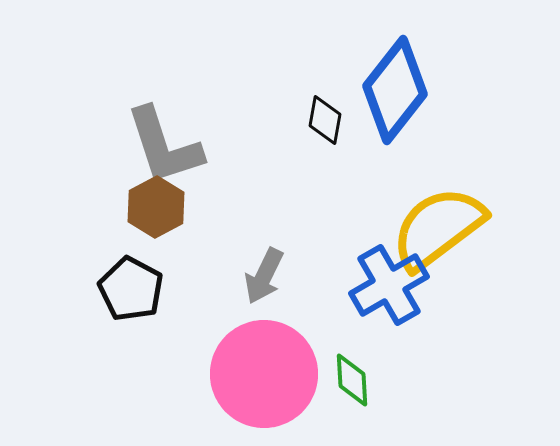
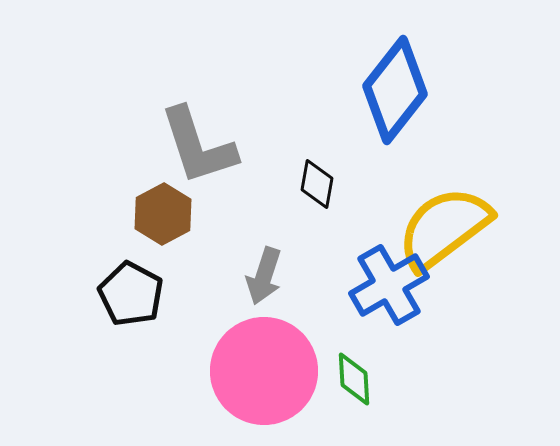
black diamond: moved 8 px left, 64 px down
gray L-shape: moved 34 px right
brown hexagon: moved 7 px right, 7 px down
yellow semicircle: moved 6 px right
gray arrow: rotated 8 degrees counterclockwise
black pentagon: moved 5 px down
pink circle: moved 3 px up
green diamond: moved 2 px right, 1 px up
